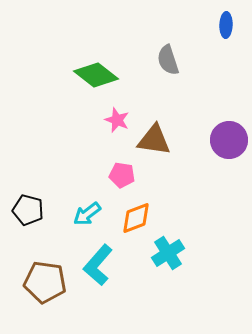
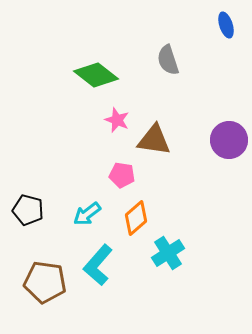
blue ellipse: rotated 20 degrees counterclockwise
orange diamond: rotated 20 degrees counterclockwise
